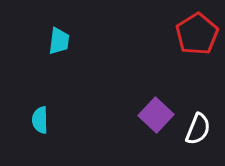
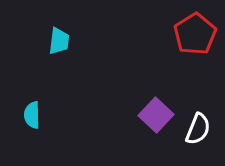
red pentagon: moved 2 px left
cyan semicircle: moved 8 px left, 5 px up
